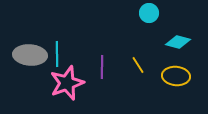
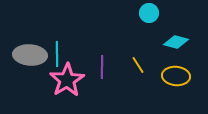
cyan diamond: moved 2 px left
pink star: moved 3 px up; rotated 12 degrees counterclockwise
